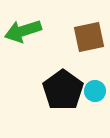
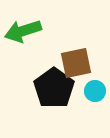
brown square: moved 13 px left, 26 px down
black pentagon: moved 9 px left, 2 px up
